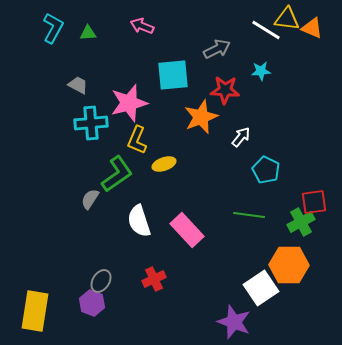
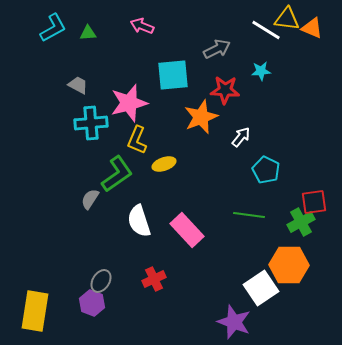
cyan L-shape: rotated 32 degrees clockwise
